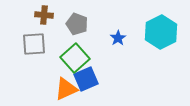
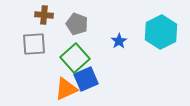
blue star: moved 1 px right, 3 px down
